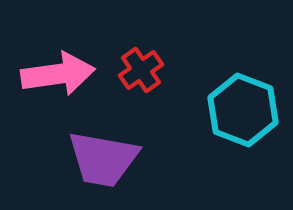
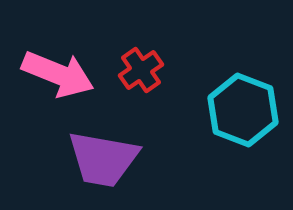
pink arrow: rotated 30 degrees clockwise
